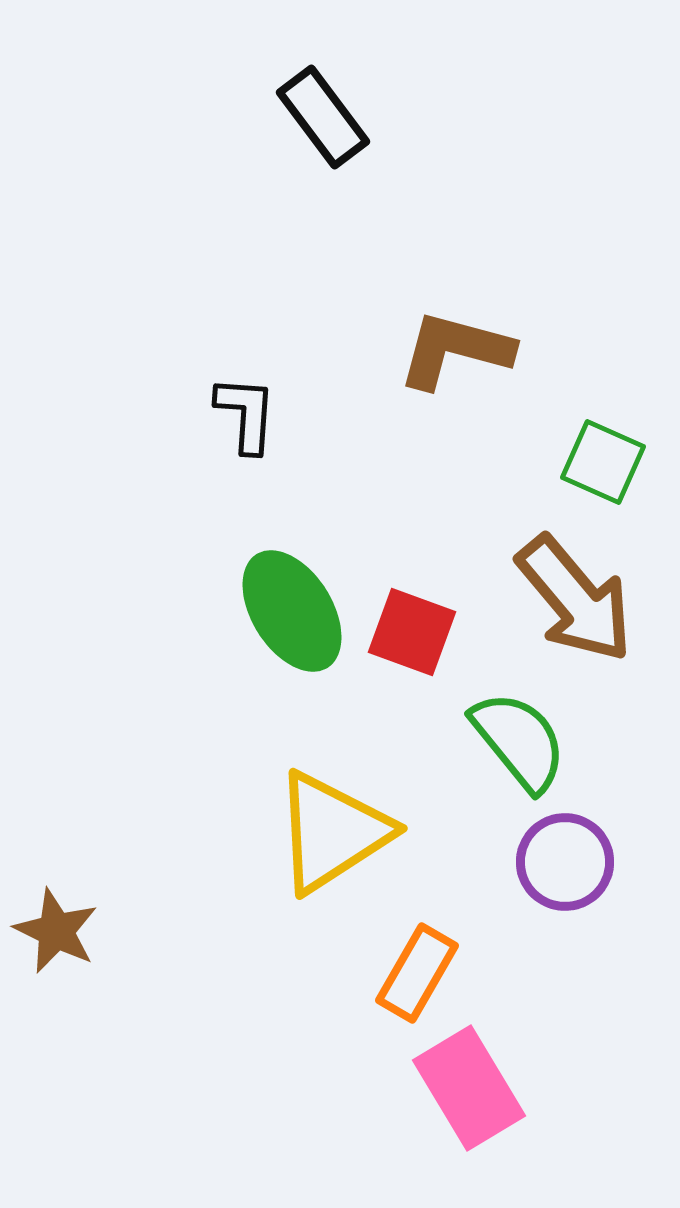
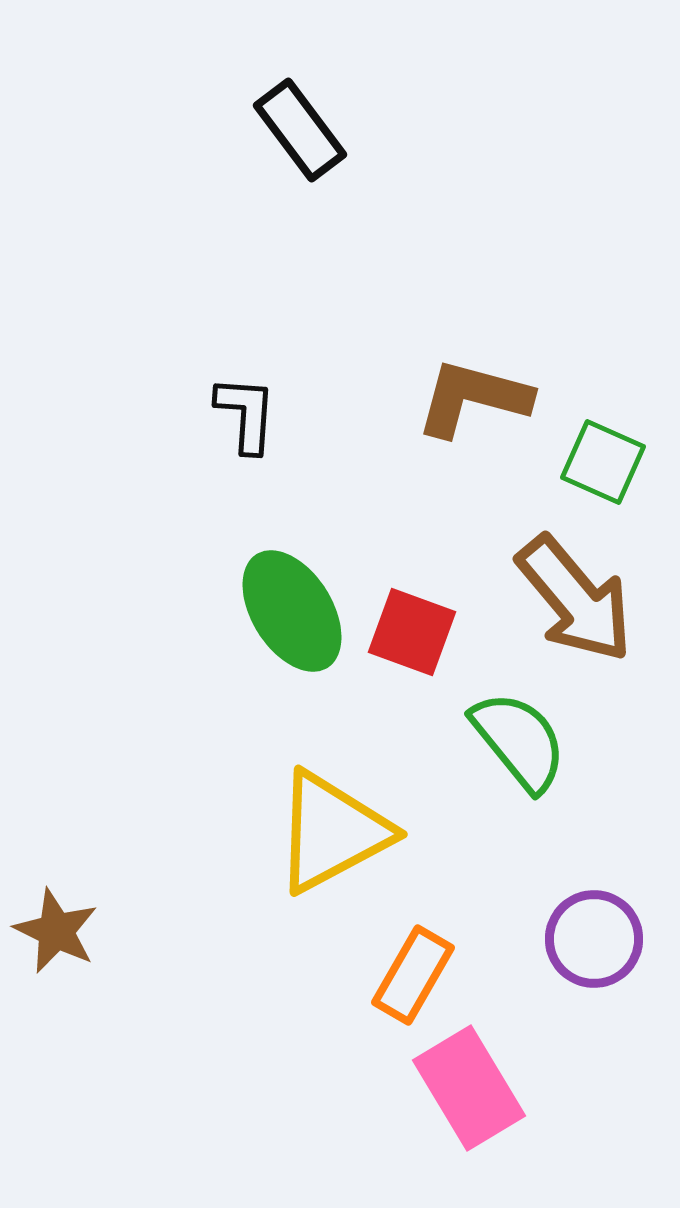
black rectangle: moved 23 px left, 13 px down
brown L-shape: moved 18 px right, 48 px down
yellow triangle: rotated 5 degrees clockwise
purple circle: moved 29 px right, 77 px down
orange rectangle: moved 4 px left, 2 px down
